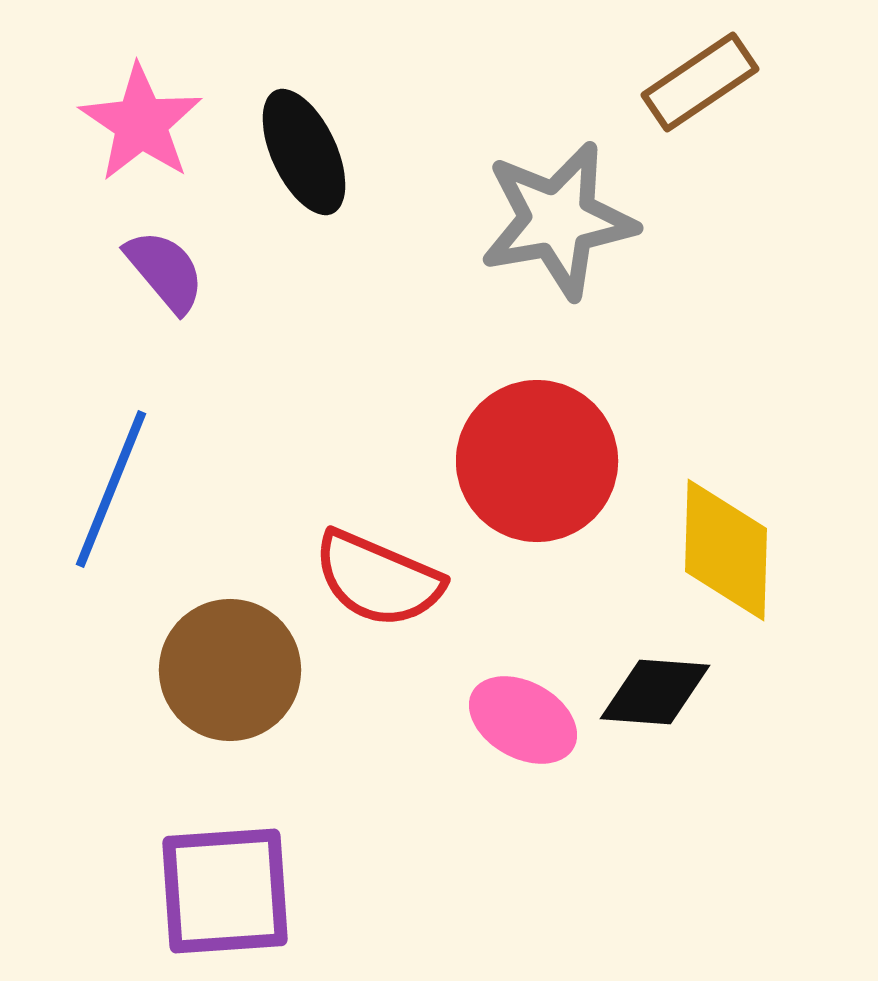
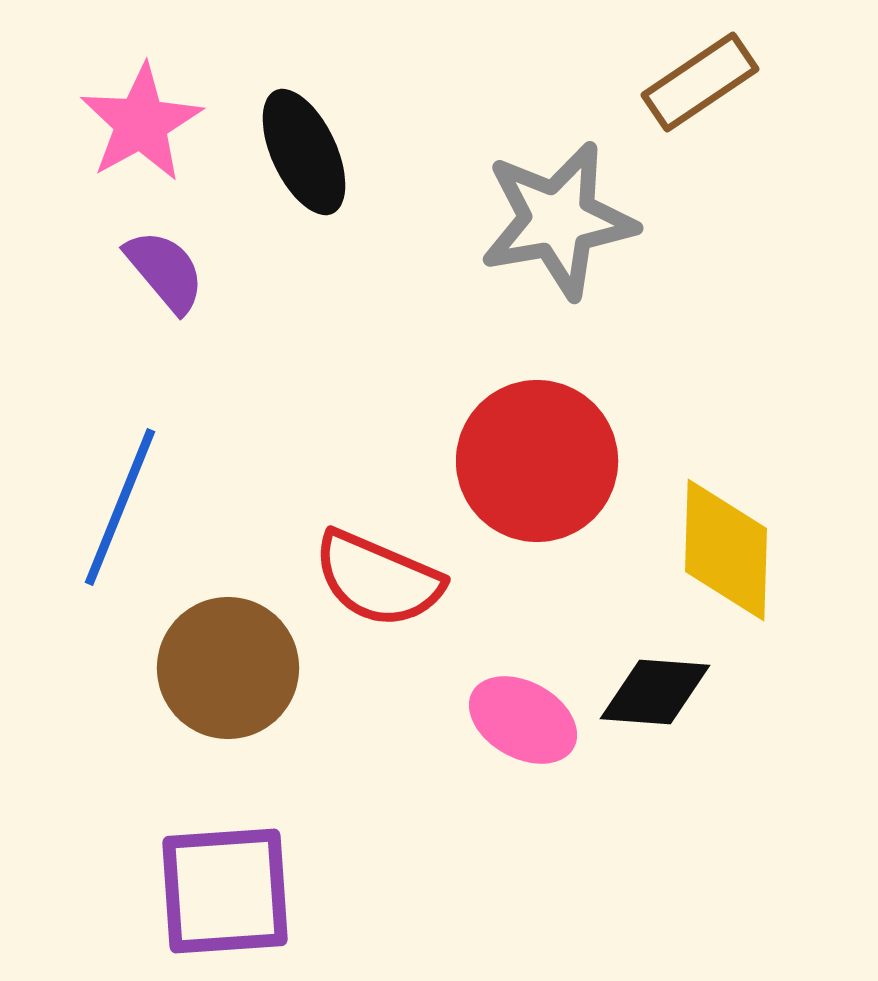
pink star: rotated 9 degrees clockwise
blue line: moved 9 px right, 18 px down
brown circle: moved 2 px left, 2 px up
